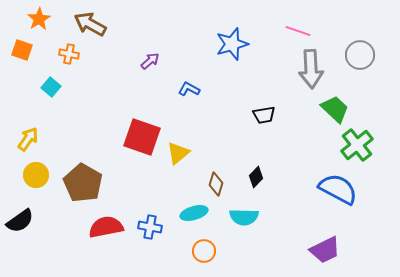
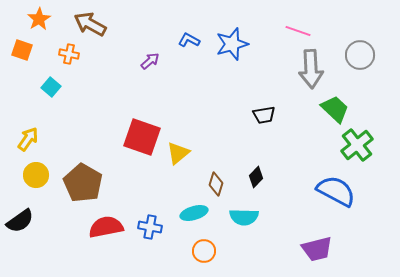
blue L-shape: moved 49 px up
blue semicircle: moved 2 px left, 2 px down
purple trapezoid: moved 8 px left, 1 px up; rotated 12 degrees clockwise
